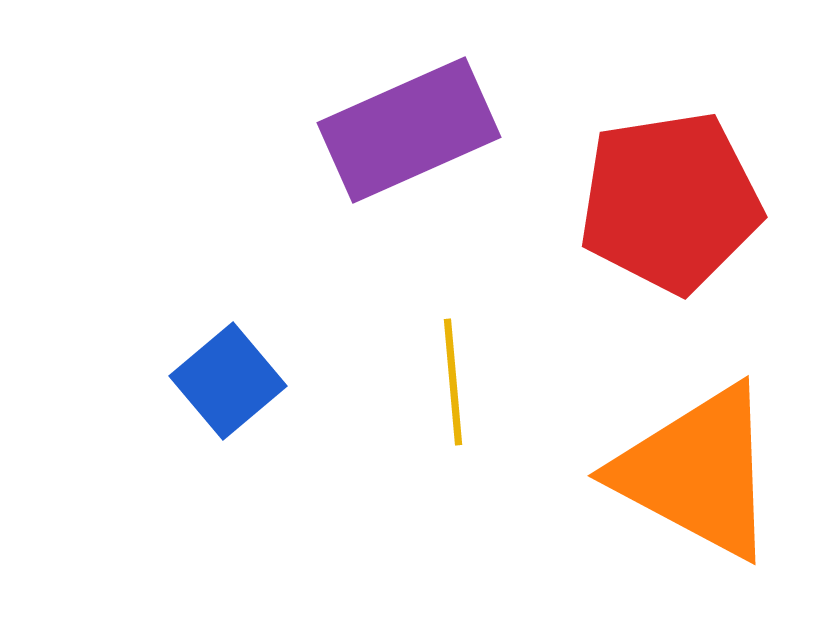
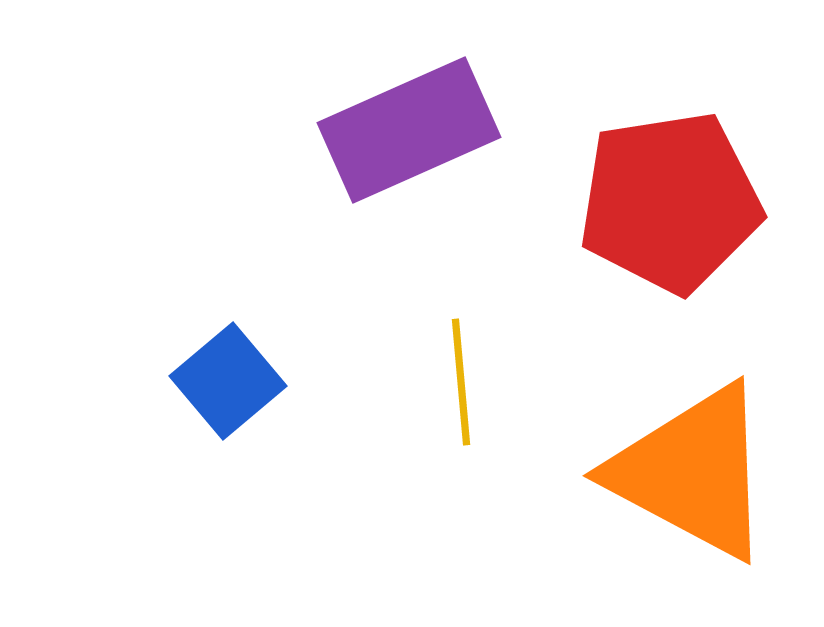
yellow line: moved 8 px right
orange triangle: moved 5 px left
